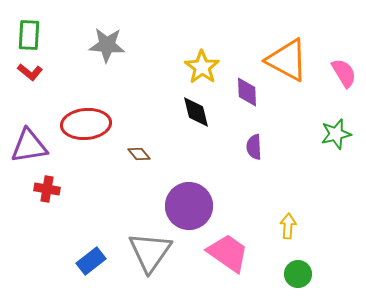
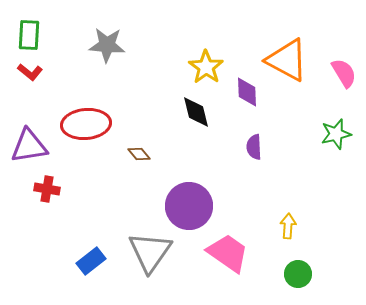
yellow star: moved 4 px right
